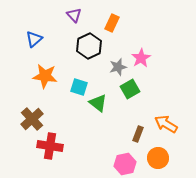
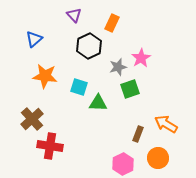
green square: rotated 12 degrees clockwise
green triangle: rotated 36 degrees counterclockwise
pink hexagon: moved 2 px left; rotated 15 degrees counterclockwise
